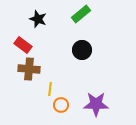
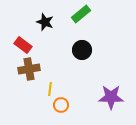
black star: moved 7 px right, 3 px down
brown cross: rotated 15 degrees counterclockwise
purple star: moved 15 px right, 7 px up
